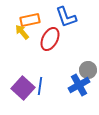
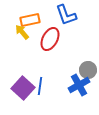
blue L-shape: moved 2 px up
